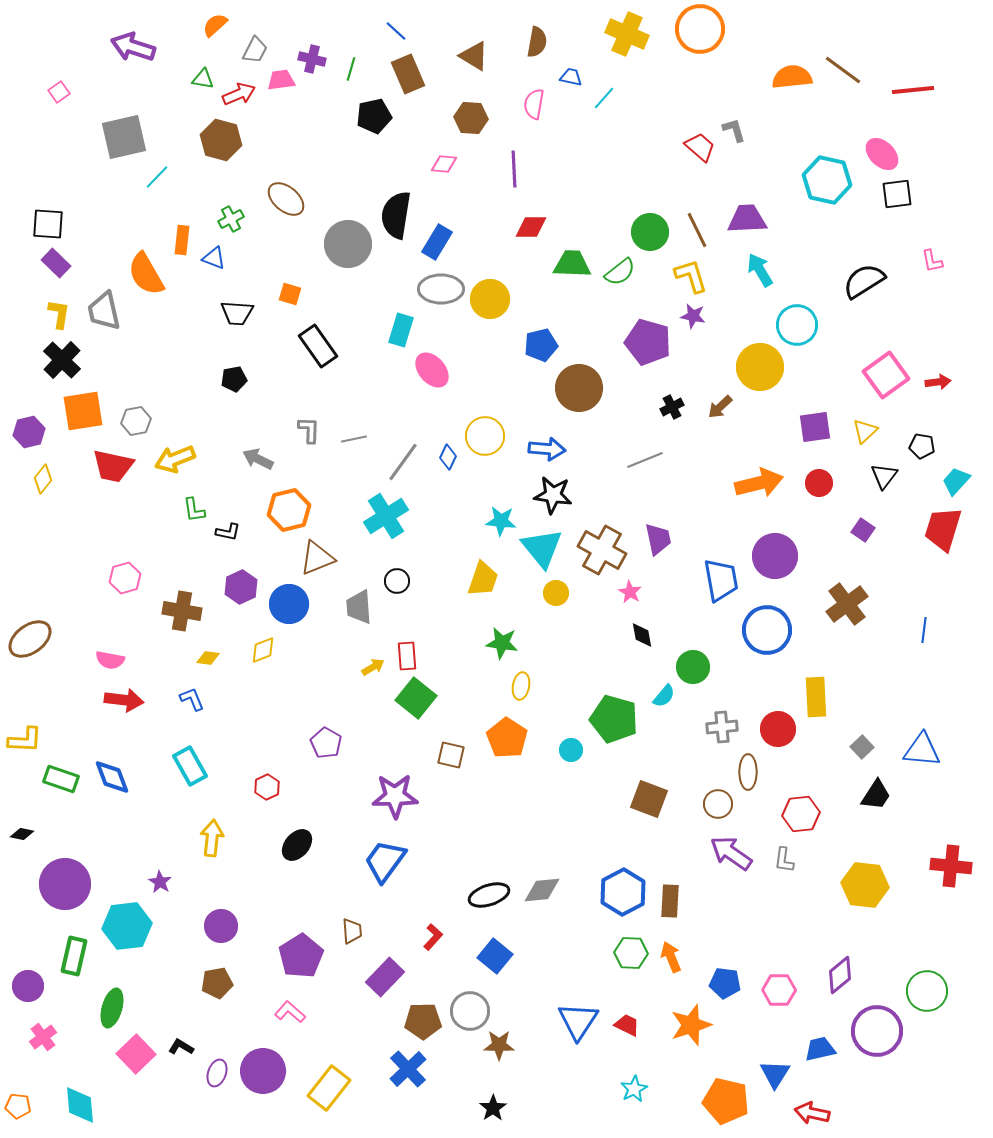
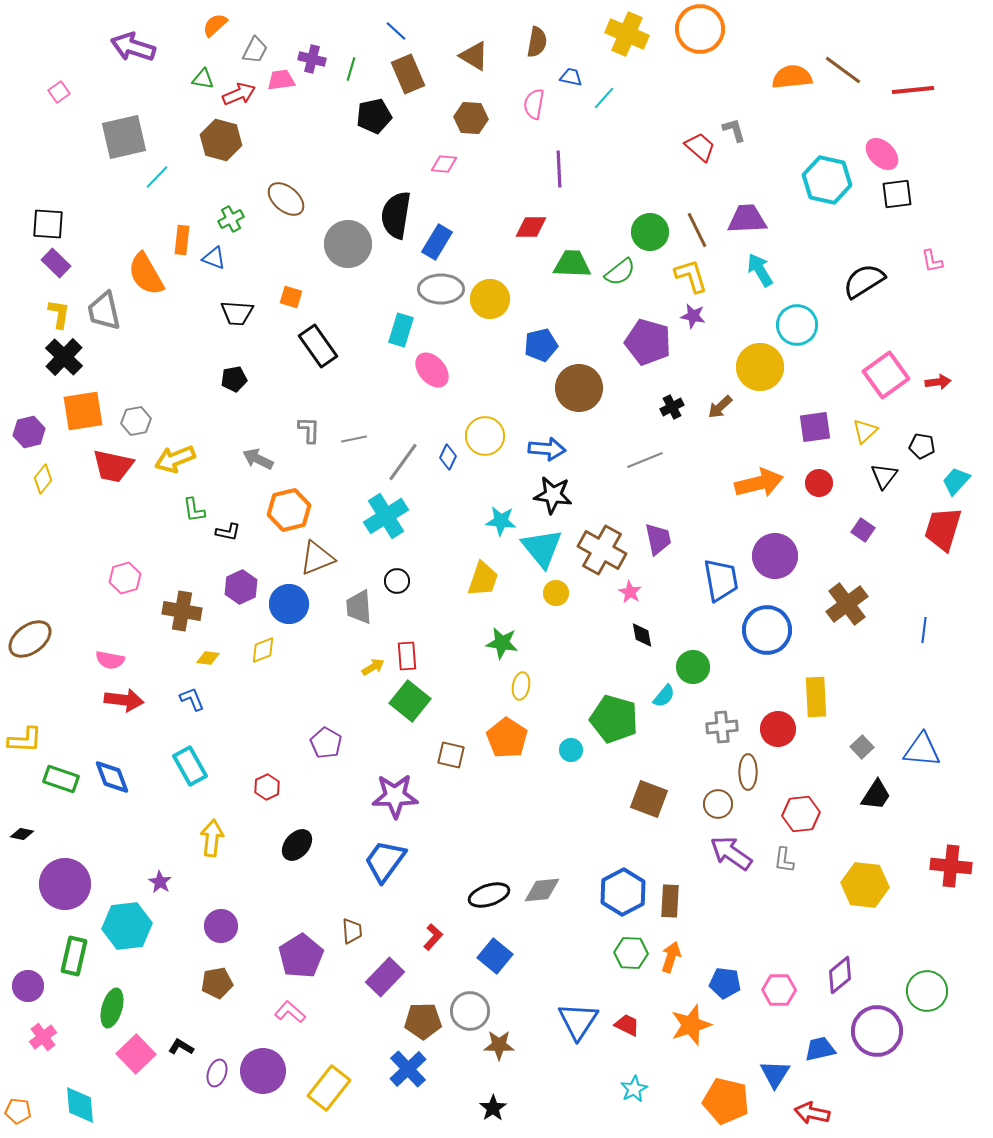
purple line at (514, 169): moved 45 px right
orange square at (290, 294): moved 1 px right, 3 px down
black cross at (62, 360): moved 2 px right, 3 px up
green square at (416, 698): moved 6 px left, 3 px down
orange arrow at (671, 957): rotated 40 degrees clockwise
orange pentagon at (18, 1106): moved 5 px down
